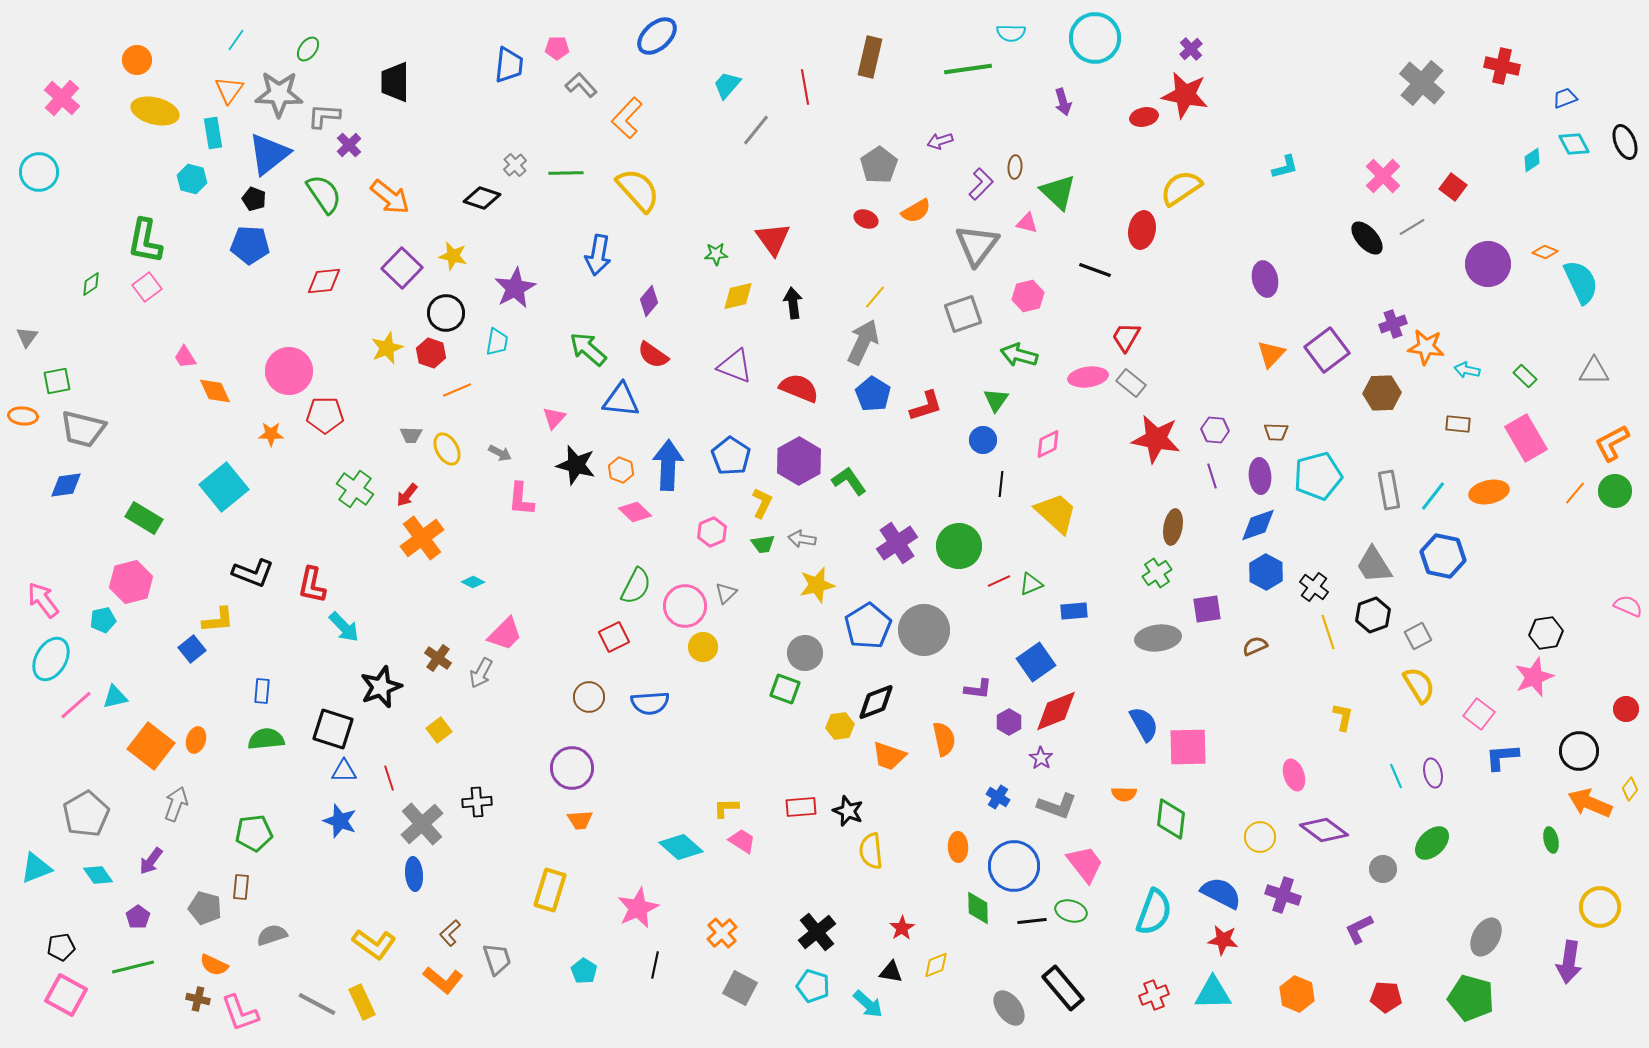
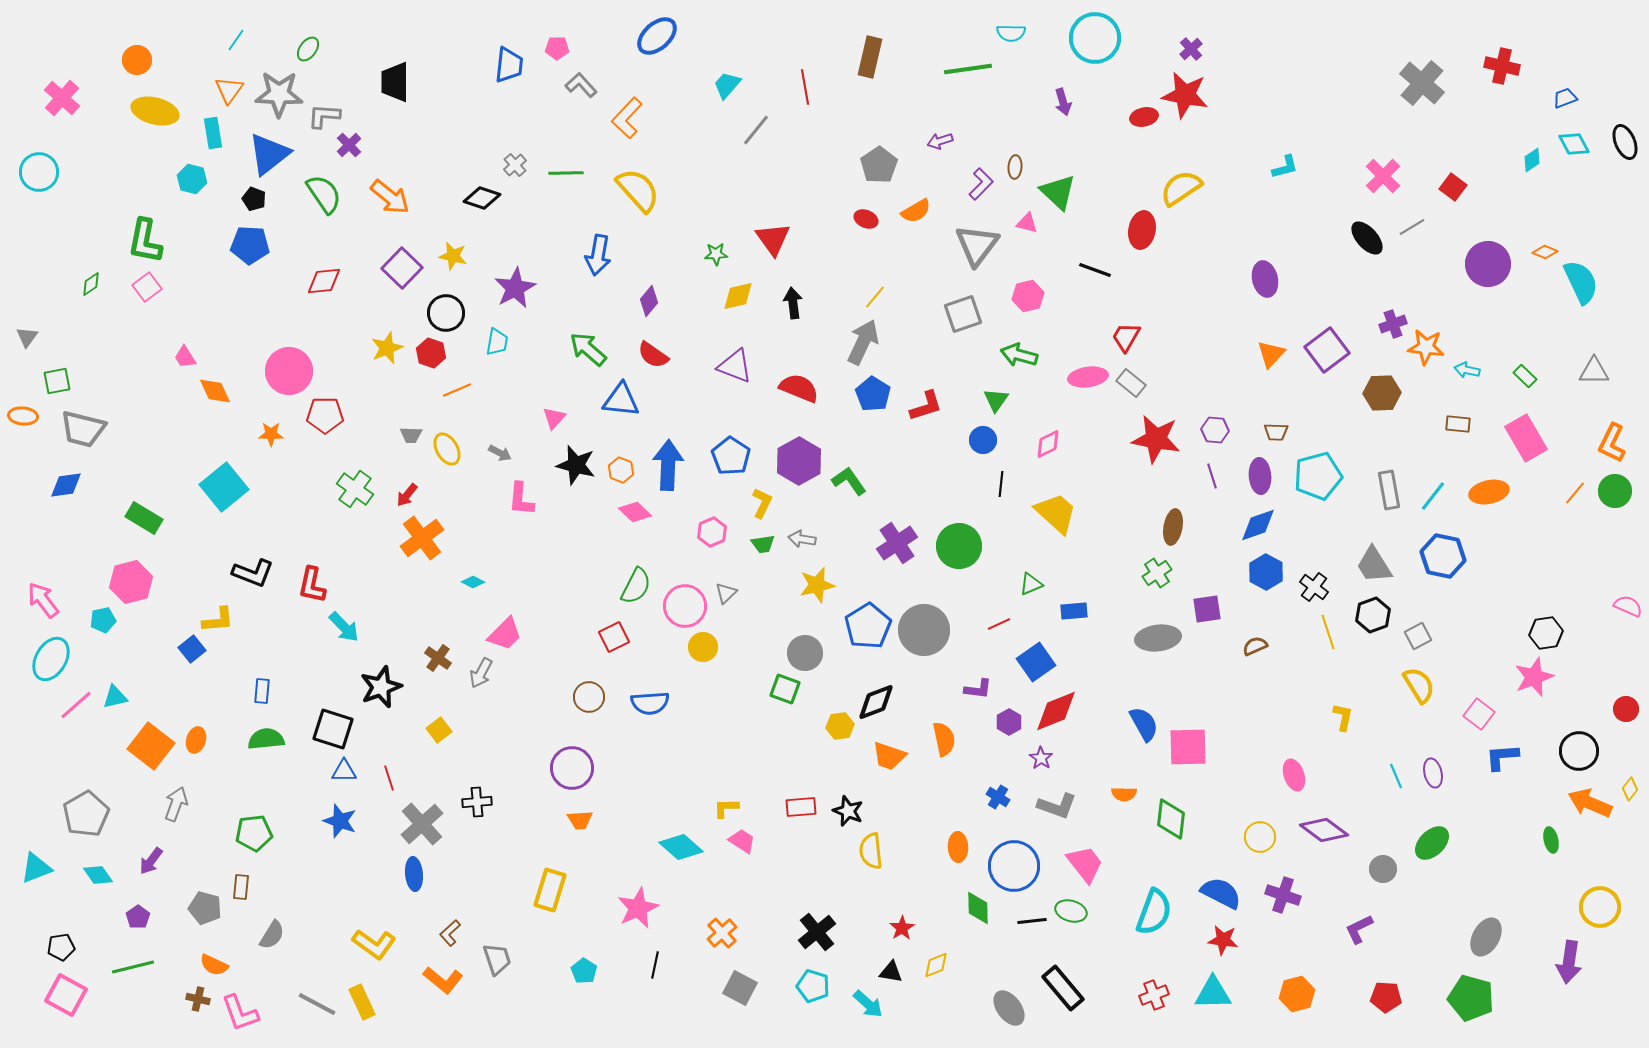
orange L-shape at (1612, 443): rotated 36 degrees counterclockwise
red line at (999, 581): moved 43 px down
gray semicircle at (272, 935): rotated 140 degrees clockwise
orange hexagon at (1297, 994): rotated 24 degrees clockwise
